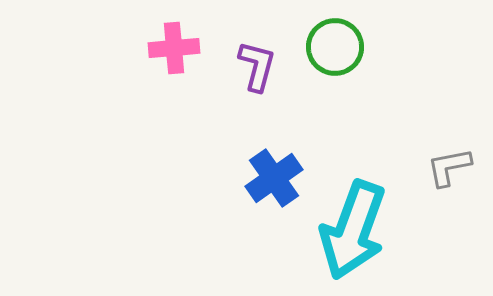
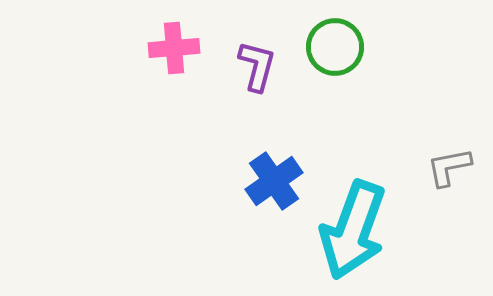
blue cross: moved 3 px down
